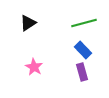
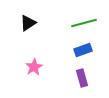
blue rectangle: rotated 66 degrees counterclockwise
pink star: rotated 12 degrees clockwise
purple rectangle: moved 6 px down
